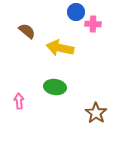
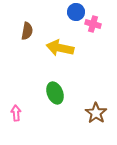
pink cross: rotated 14 degrees clockwise
brown semicircle: rotated 60 degrees clockwise
green ellipse: moved 6 px down; rotated 60 degrees clockwise
pink arrow: moved 3 px left, 12 px down
